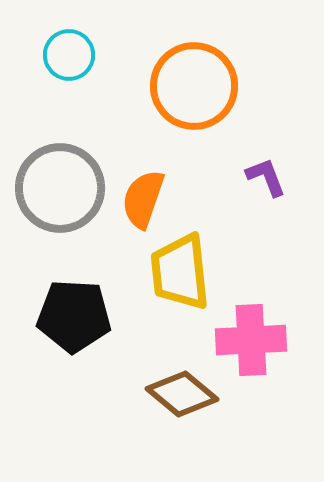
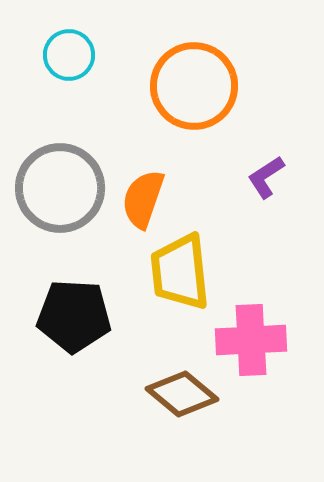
purple L-shape: rotated 102 degrees counterclockwise
